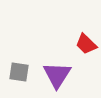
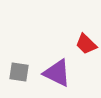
purple triangle: moved 2 px up; rotated 36 degrees counterclockwise
